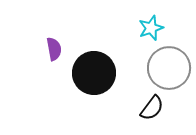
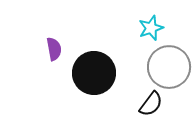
gray circle: moved 1 px up
black semicircle: moved 1 px left, 4 px up
